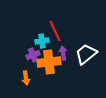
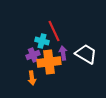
red line: moved 1 px left
cyan cross: rotated 24 degrees clockwise
white trapezoid: rotated 70 degrees clockwise
orange arrow: moved 6 px right
